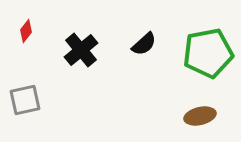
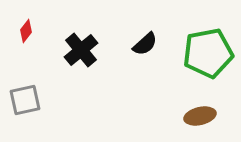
black semicircle: moved 1 px right
